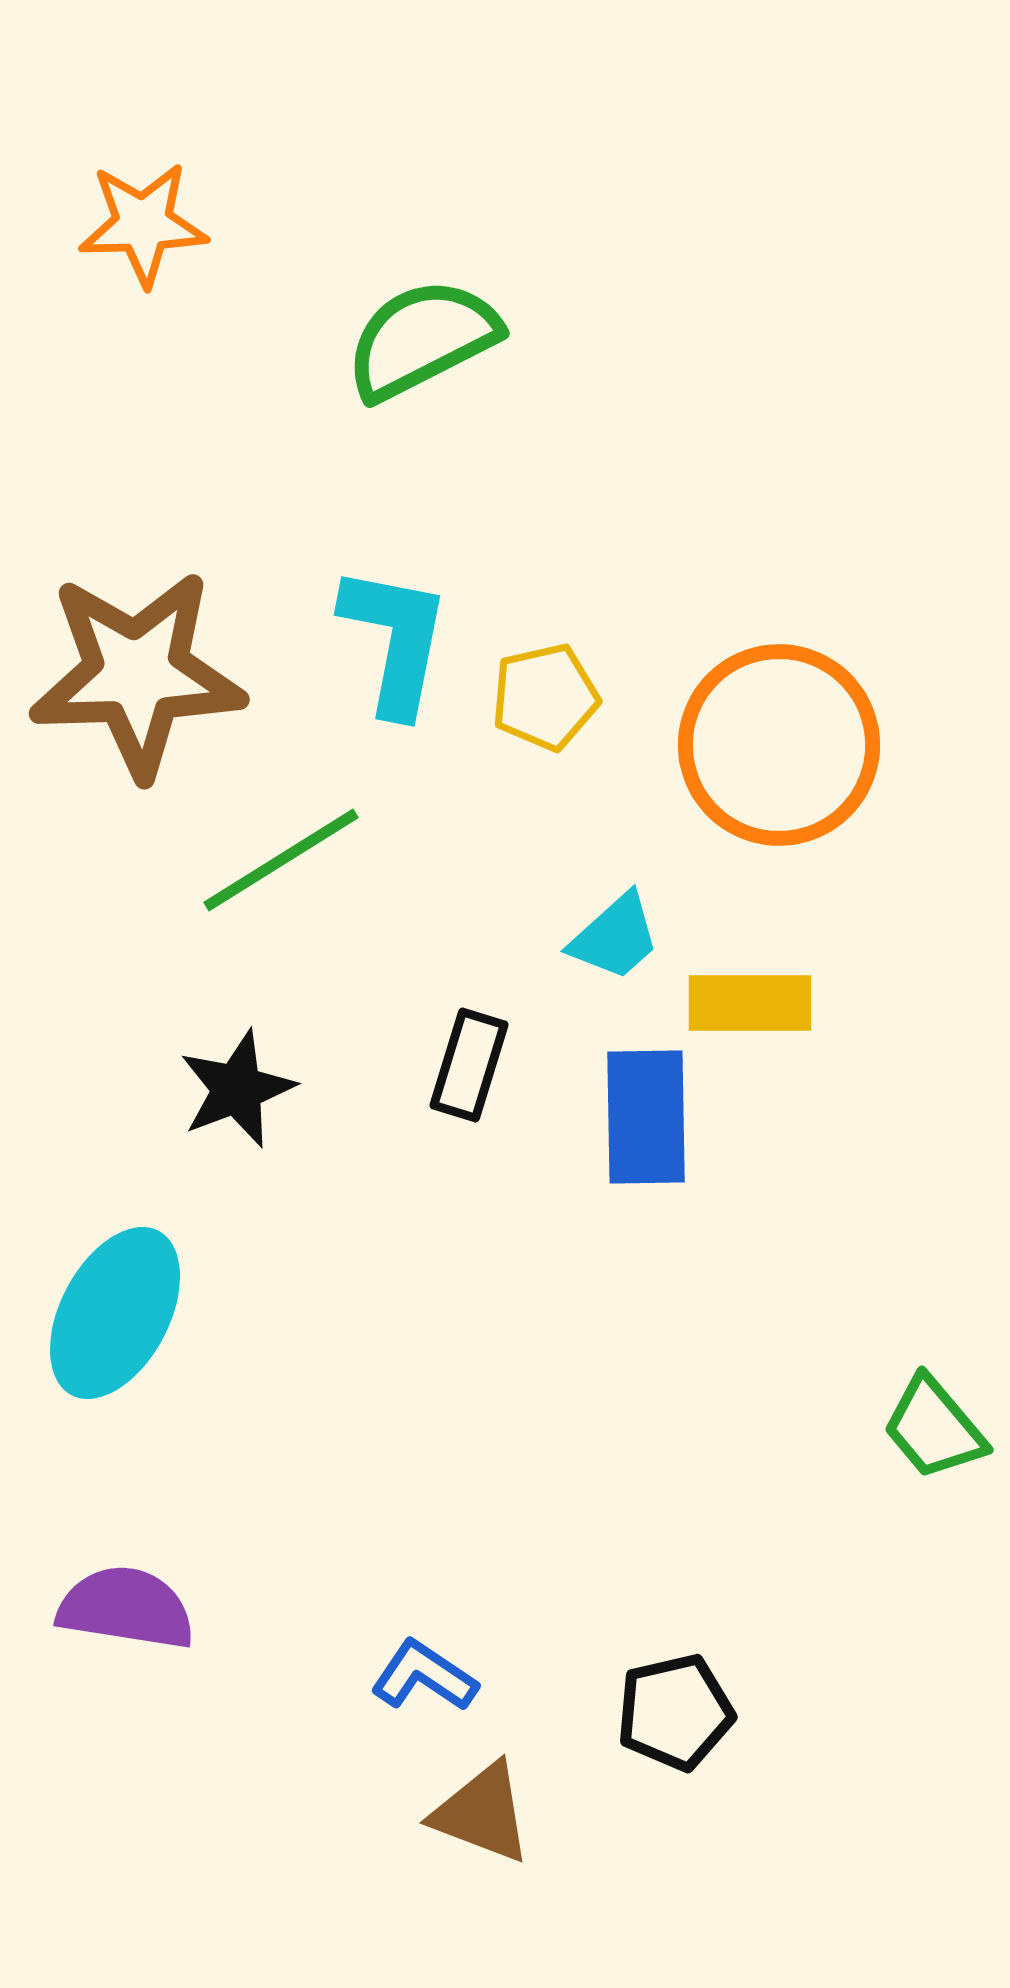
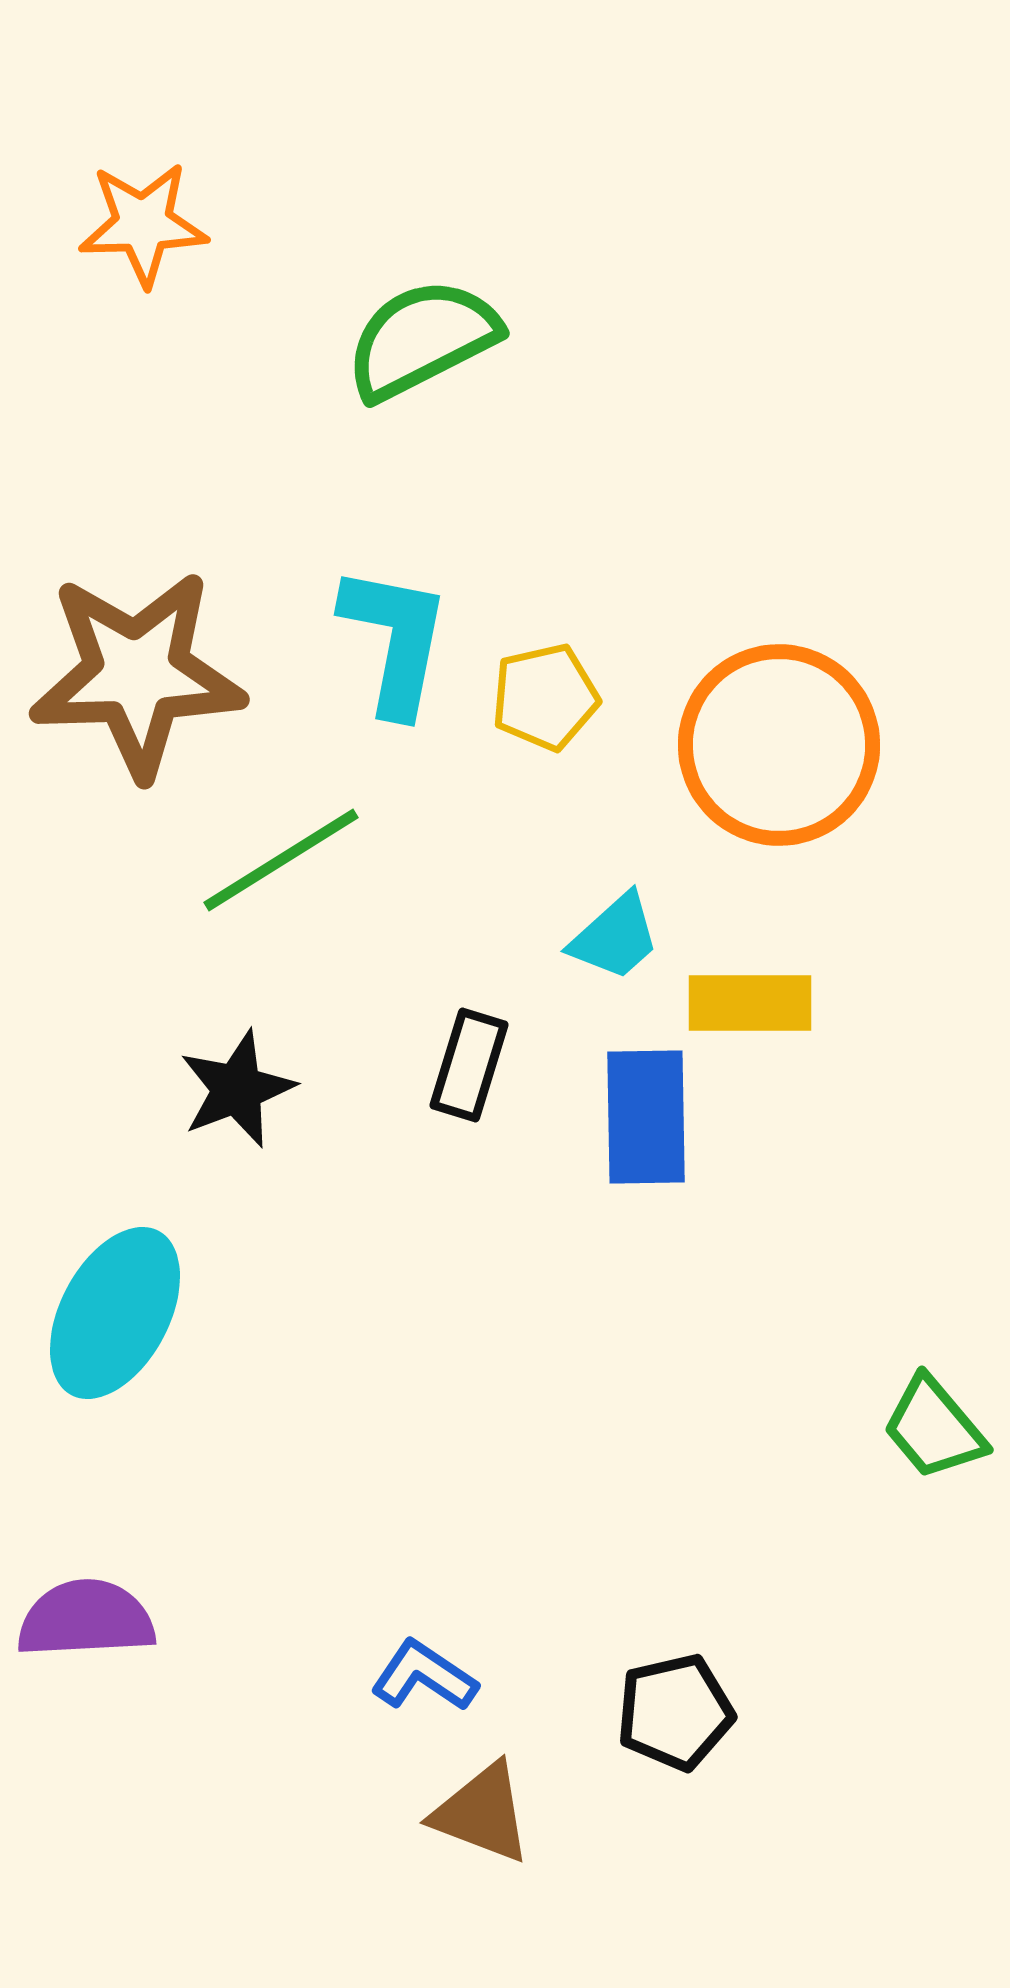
purple semicircle: moved 40 px left, 11 px down; rotated 12 degrees counterclockwise
